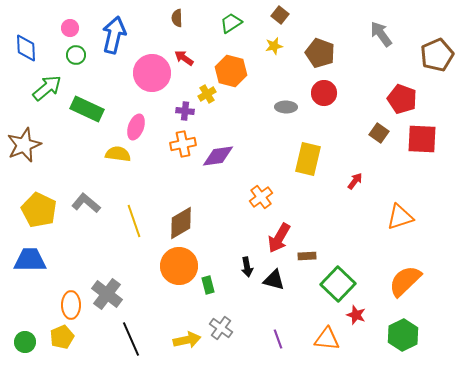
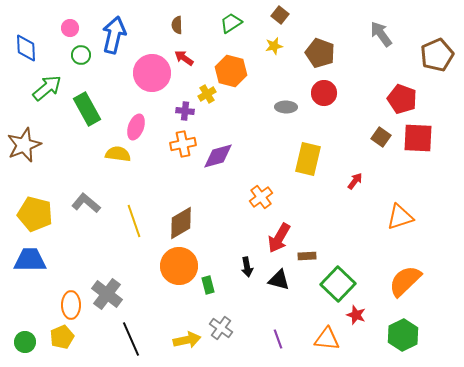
brown semicircle at (177, 18): moved 7 px down
green circle at (76, 55): moved 5 px right
green rectangle at (87, 109): rotated 36 degrees clockwise
brown square at (379, 133): moved 2 px right, 4 px down
red square at (422, 139): moved 4 px left, 1 px up
purple diamond at (218, 156): rotated 8 degrees counterclockwise
yellow pentagon at (39, 210): moved 4 px left, 4 px down; rotated 12 degrees counterclockwise
black triangle at (274, 280): moved 5 px right
